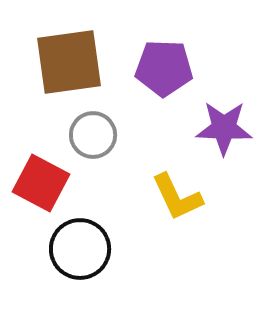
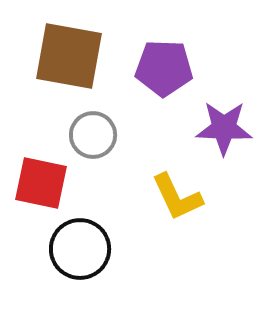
brown square: moved 6 px up; rotated 18 degrees clockwise
red square: rotated 16 degrees counterclockwise
